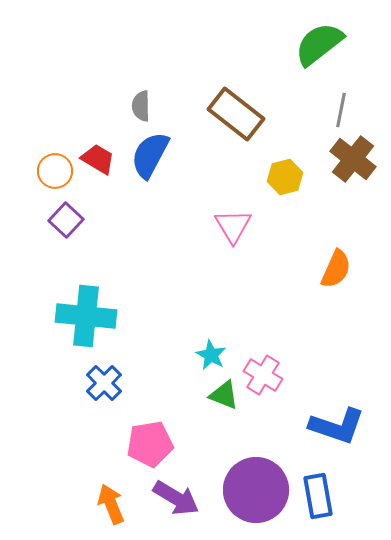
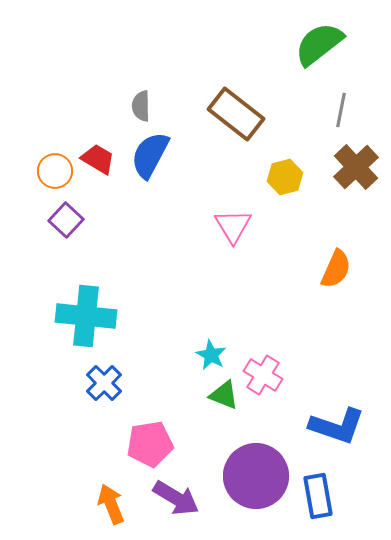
brown cross: moved 3 px right, 8 px down; rotated 9 degrees clockwise
purple circle: moved 14 px up
